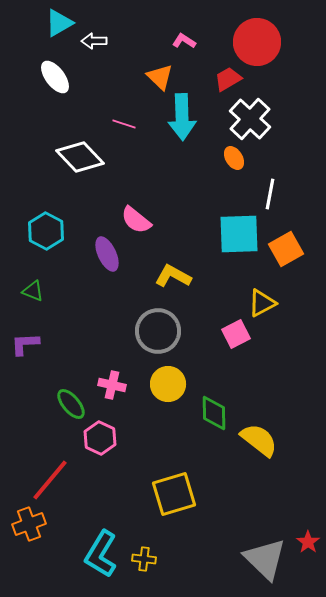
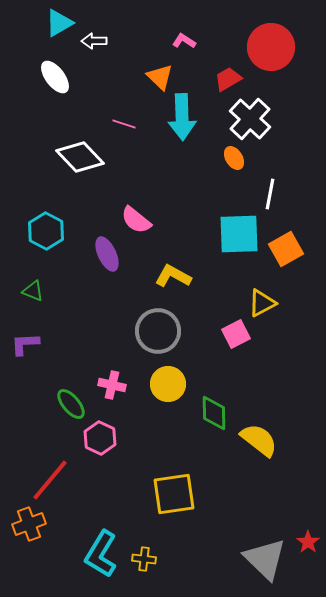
red circle: moved 14 px right, 5 px down
yellow square: rotated 9 degrees clockwise
